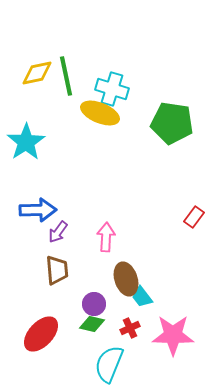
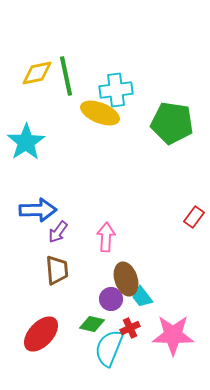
cyan cross: moved 4 px right, 1 px down; rotated 24 degrees counterclockwise
purple circle: moved 17 px right, 5 px up
cyan semicircle: moved 16 px up
